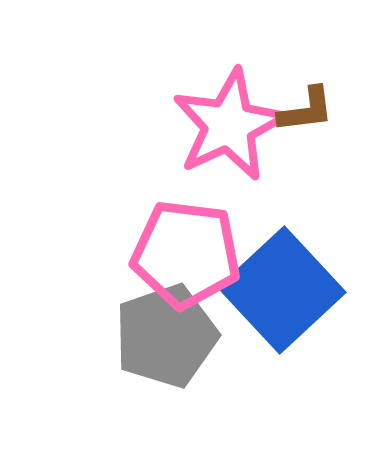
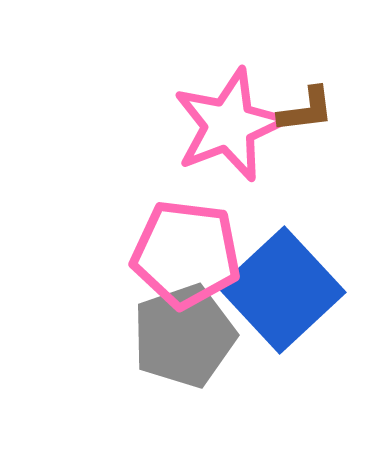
pink star: rotated 4 degrees clockwise
gray pentagon: moved 18 px right
